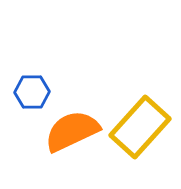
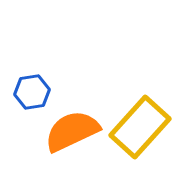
blue hexagon: rotated 8 degrees counterclockwise
